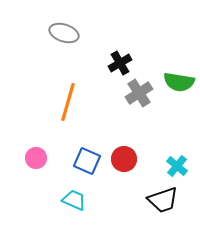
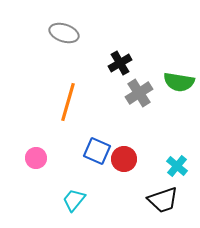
blue square: moved 10 px right, 10 px up
cyan trapezoid: rotated 75 degrees counterclockwise
